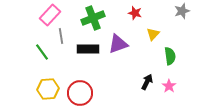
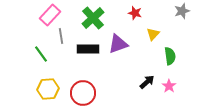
green cross: rotated 20 degrees counterclockwise
green line: moved 1 px left, 2 px down
black arrow: rotated 21 degrees clockwise
red circle: moved 3 px right
